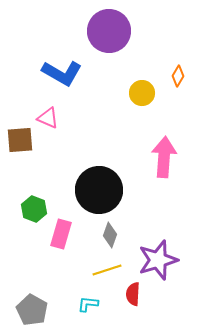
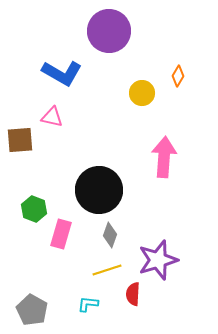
pink triangle: moved 4 px right, 1 px up; rotated 10 degrees counterclockwise
